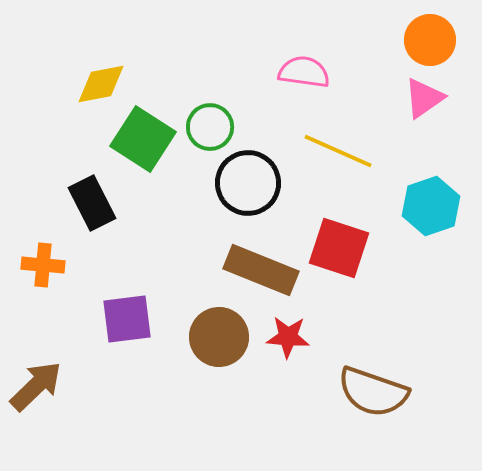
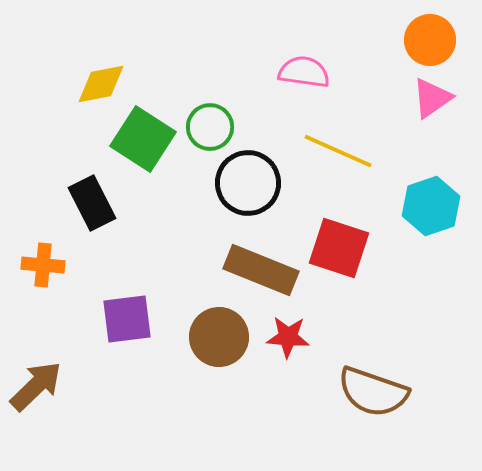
pink triangle: moved 8 px right
